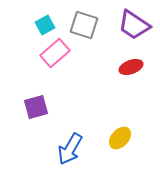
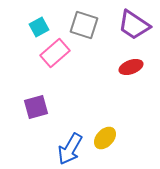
cyan square: moved 6 px left, 2 px down
yellow ellipse: moved 15 px left
